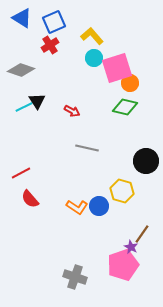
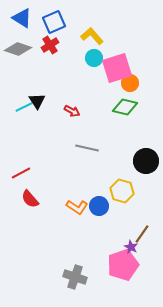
gray diamond: moved 3 px left, 21 px up
